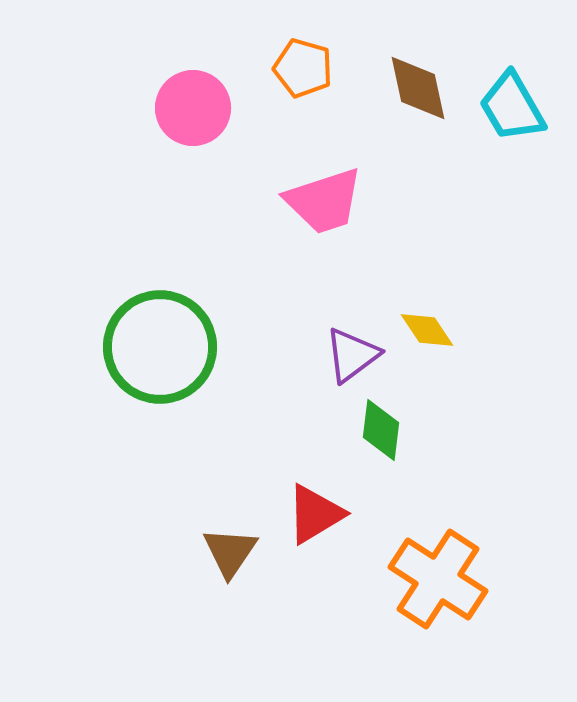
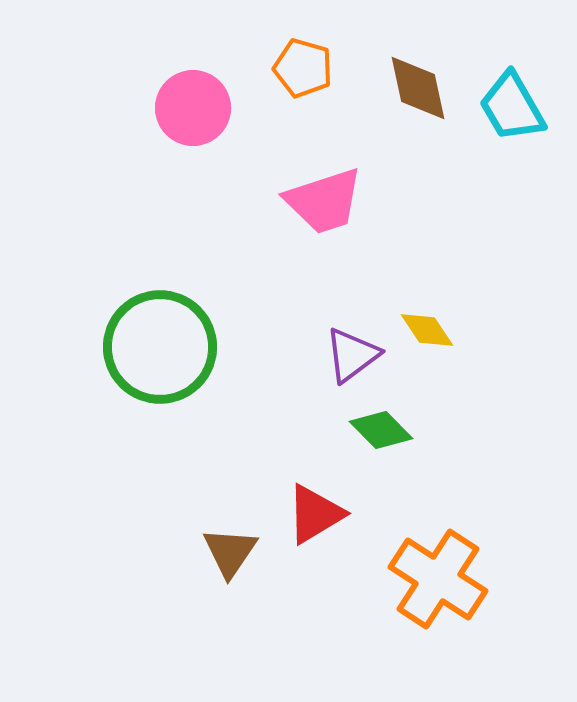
green diamond: rotated 52 degrees counterclockwise
